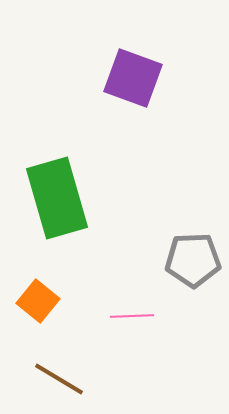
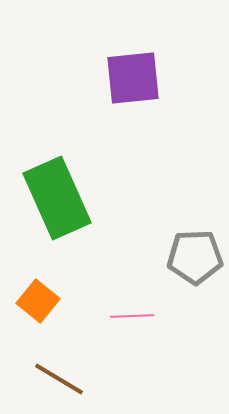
purple square: rotated 26 degrees counterclockwise
green rectangle: rotated 8 degrees counterclockwise
gray pentagon: moved 2 px right, 3 px up
